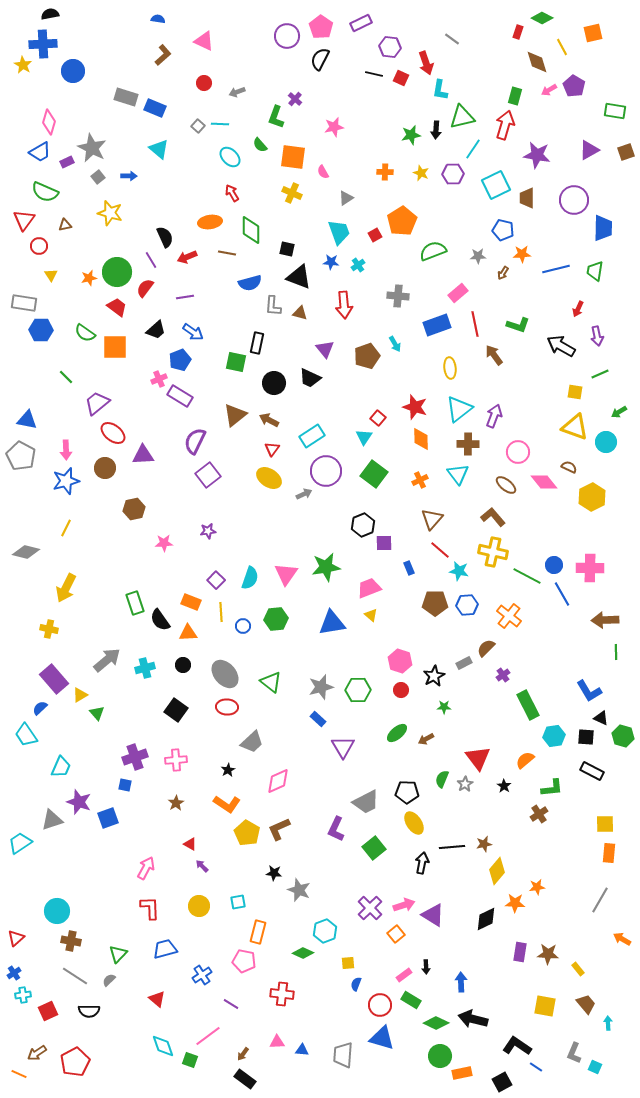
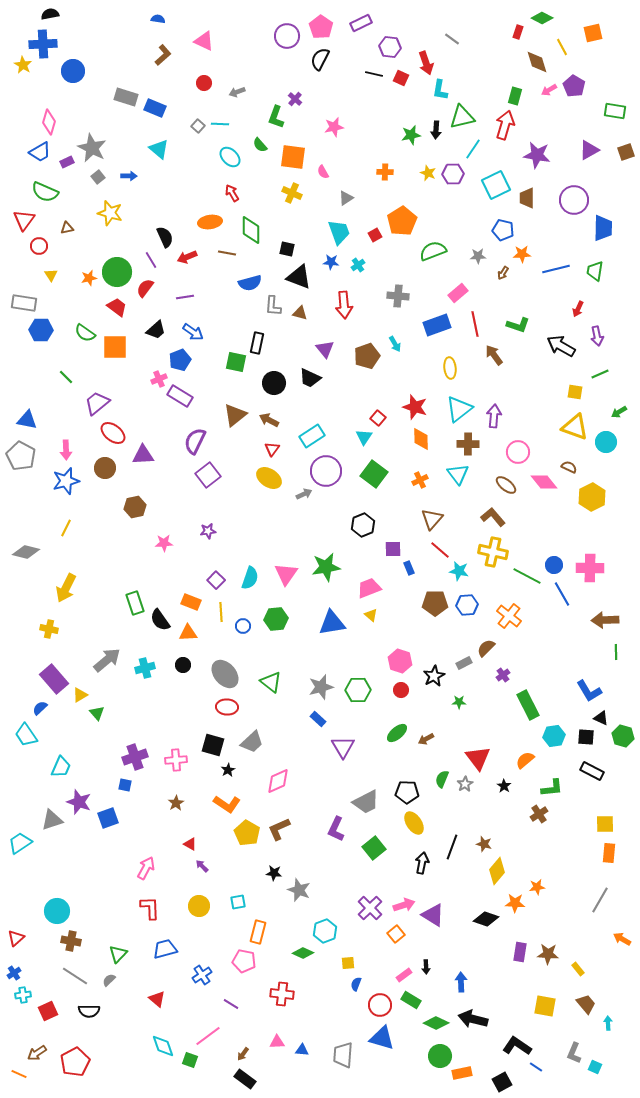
yellow star at (421, 173): moved 7 px right
brown triangle at (65, 225): moved 2 px right, 3 px down
purple arrow at (494, 416): rotated 15 degrees counterclockwise
brown hexagon at (134, 509): moved 1 px right, 2 px up
purple square at (384, 543): moved 9 px right, 6 px down
green star at (444, 707): moved 15 px right, 5 px up
black square at (176, 710): moved 37 px right, 35 px down; rotated 20 degrees counterclockwise
brown star at (484, 844): rotated 28 degrees clockwise
black line at (452, 847): rotated 65 degrees counterclockwise
black diamond at (486, 919): rotated 45 degrees clockwise
